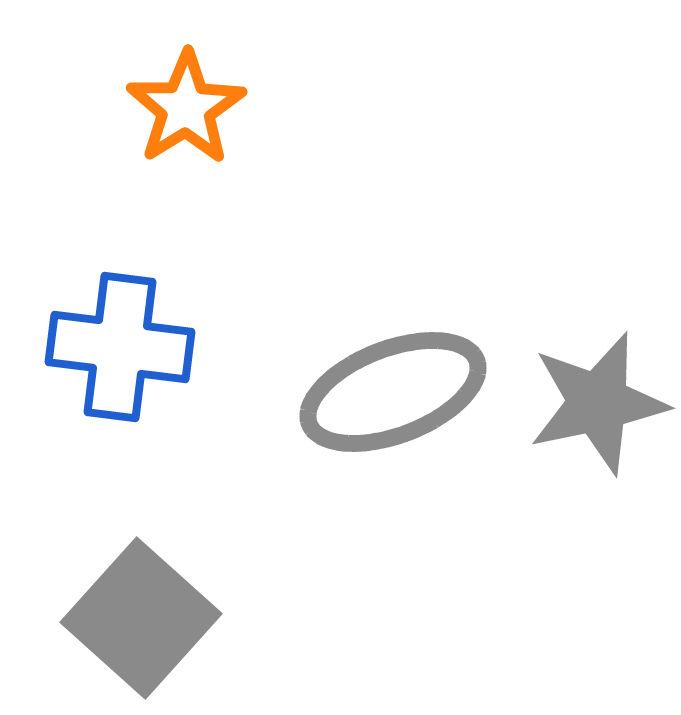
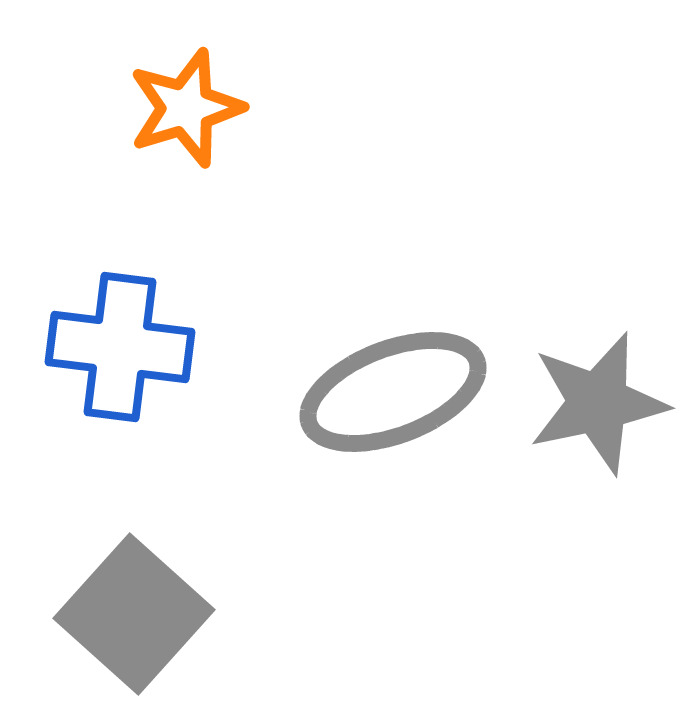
orange star: rotated 15 degrees clockwise
gray square: moved 7 px left, 4 px up
